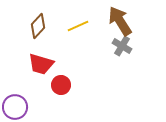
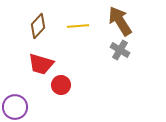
yellow line: rotated 20 degrees clockwise
gray cross: moved 2 px left, 4 px down
